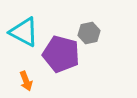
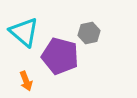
cyan triangle: rotated 12 degrees clockwise
purple pentagon: moved 1 px left, 2 px down
